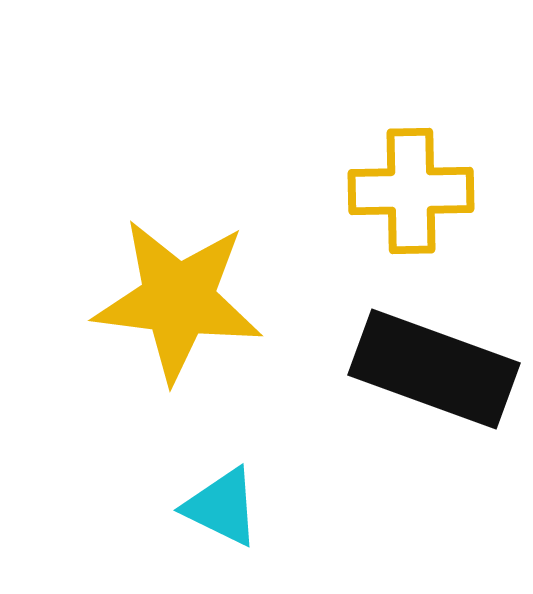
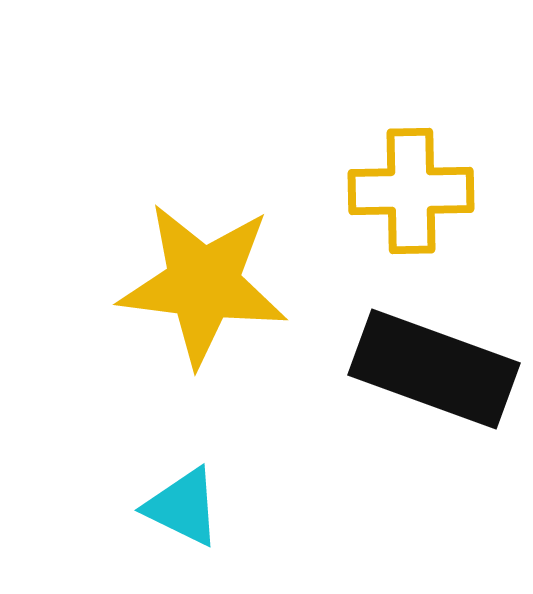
yellow star: moved 25 px right, 16 px up
cyan triangle: moved 39 px left
